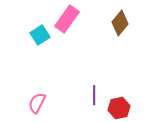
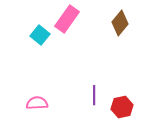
cyan square: rotated 18 degrees counterclockwise
pink semicircle: rotated 60 degrees clockwise
red hexagon: moved 3 px right, 1 px up
